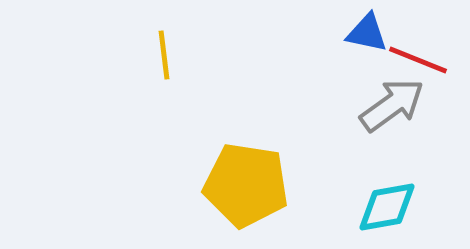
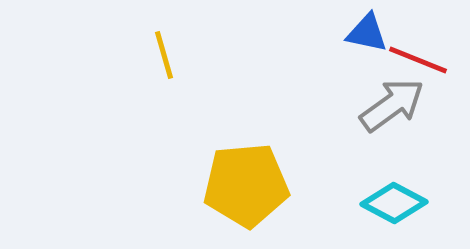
yellow line: rotated 9 degrees counterclockwise
yellow pentagon: rotated 14 degrees counterclockwise
cyan diamond: moved 7 px right, 4 px up; rotated 38 degrees clockwise
